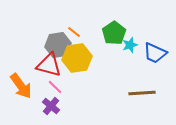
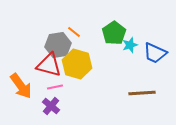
yellow hexagon: moved 6 px down; rotated 24 degrees clockwise
pink line: rotated 56 degrees counterclockwise
